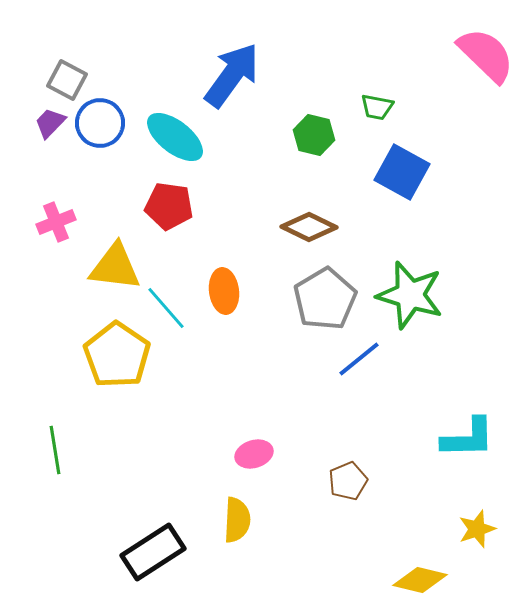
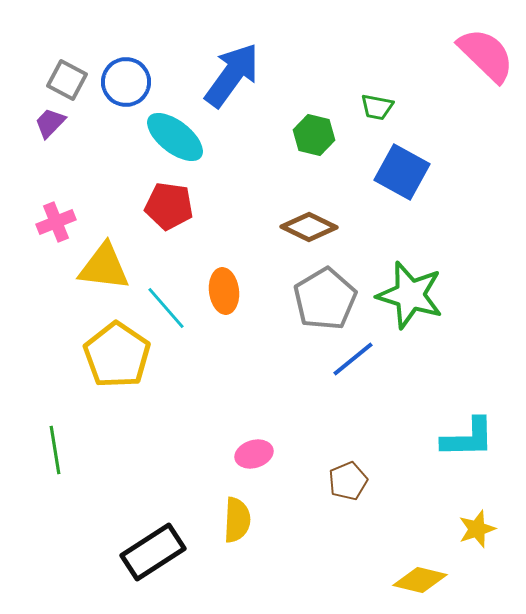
blue circle: moved 26 px right, 41 px up
yellow triangle: moved 11 px left
blue line: moved 6 px left
